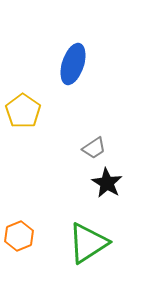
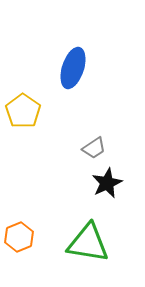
blue ellipse: moved 4 px down
black star: rotated 16 degrees clockwise
orange hexagon: moved 1 px down
green triangle: rotated 42 degrees clockwise
